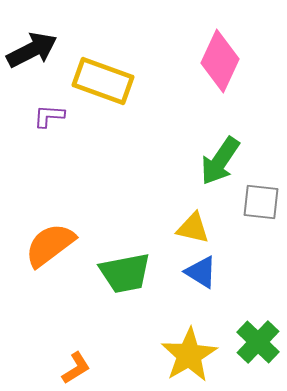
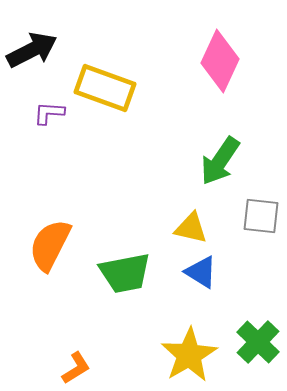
yellow rectangle: moved 2 px right, 7 px down
purple L-shape: moved 3 px up
gray square: moved 14 px down
yellow triangle: moved 2 px left
orange semicircle: rotated 26 degrees counterclockwise
